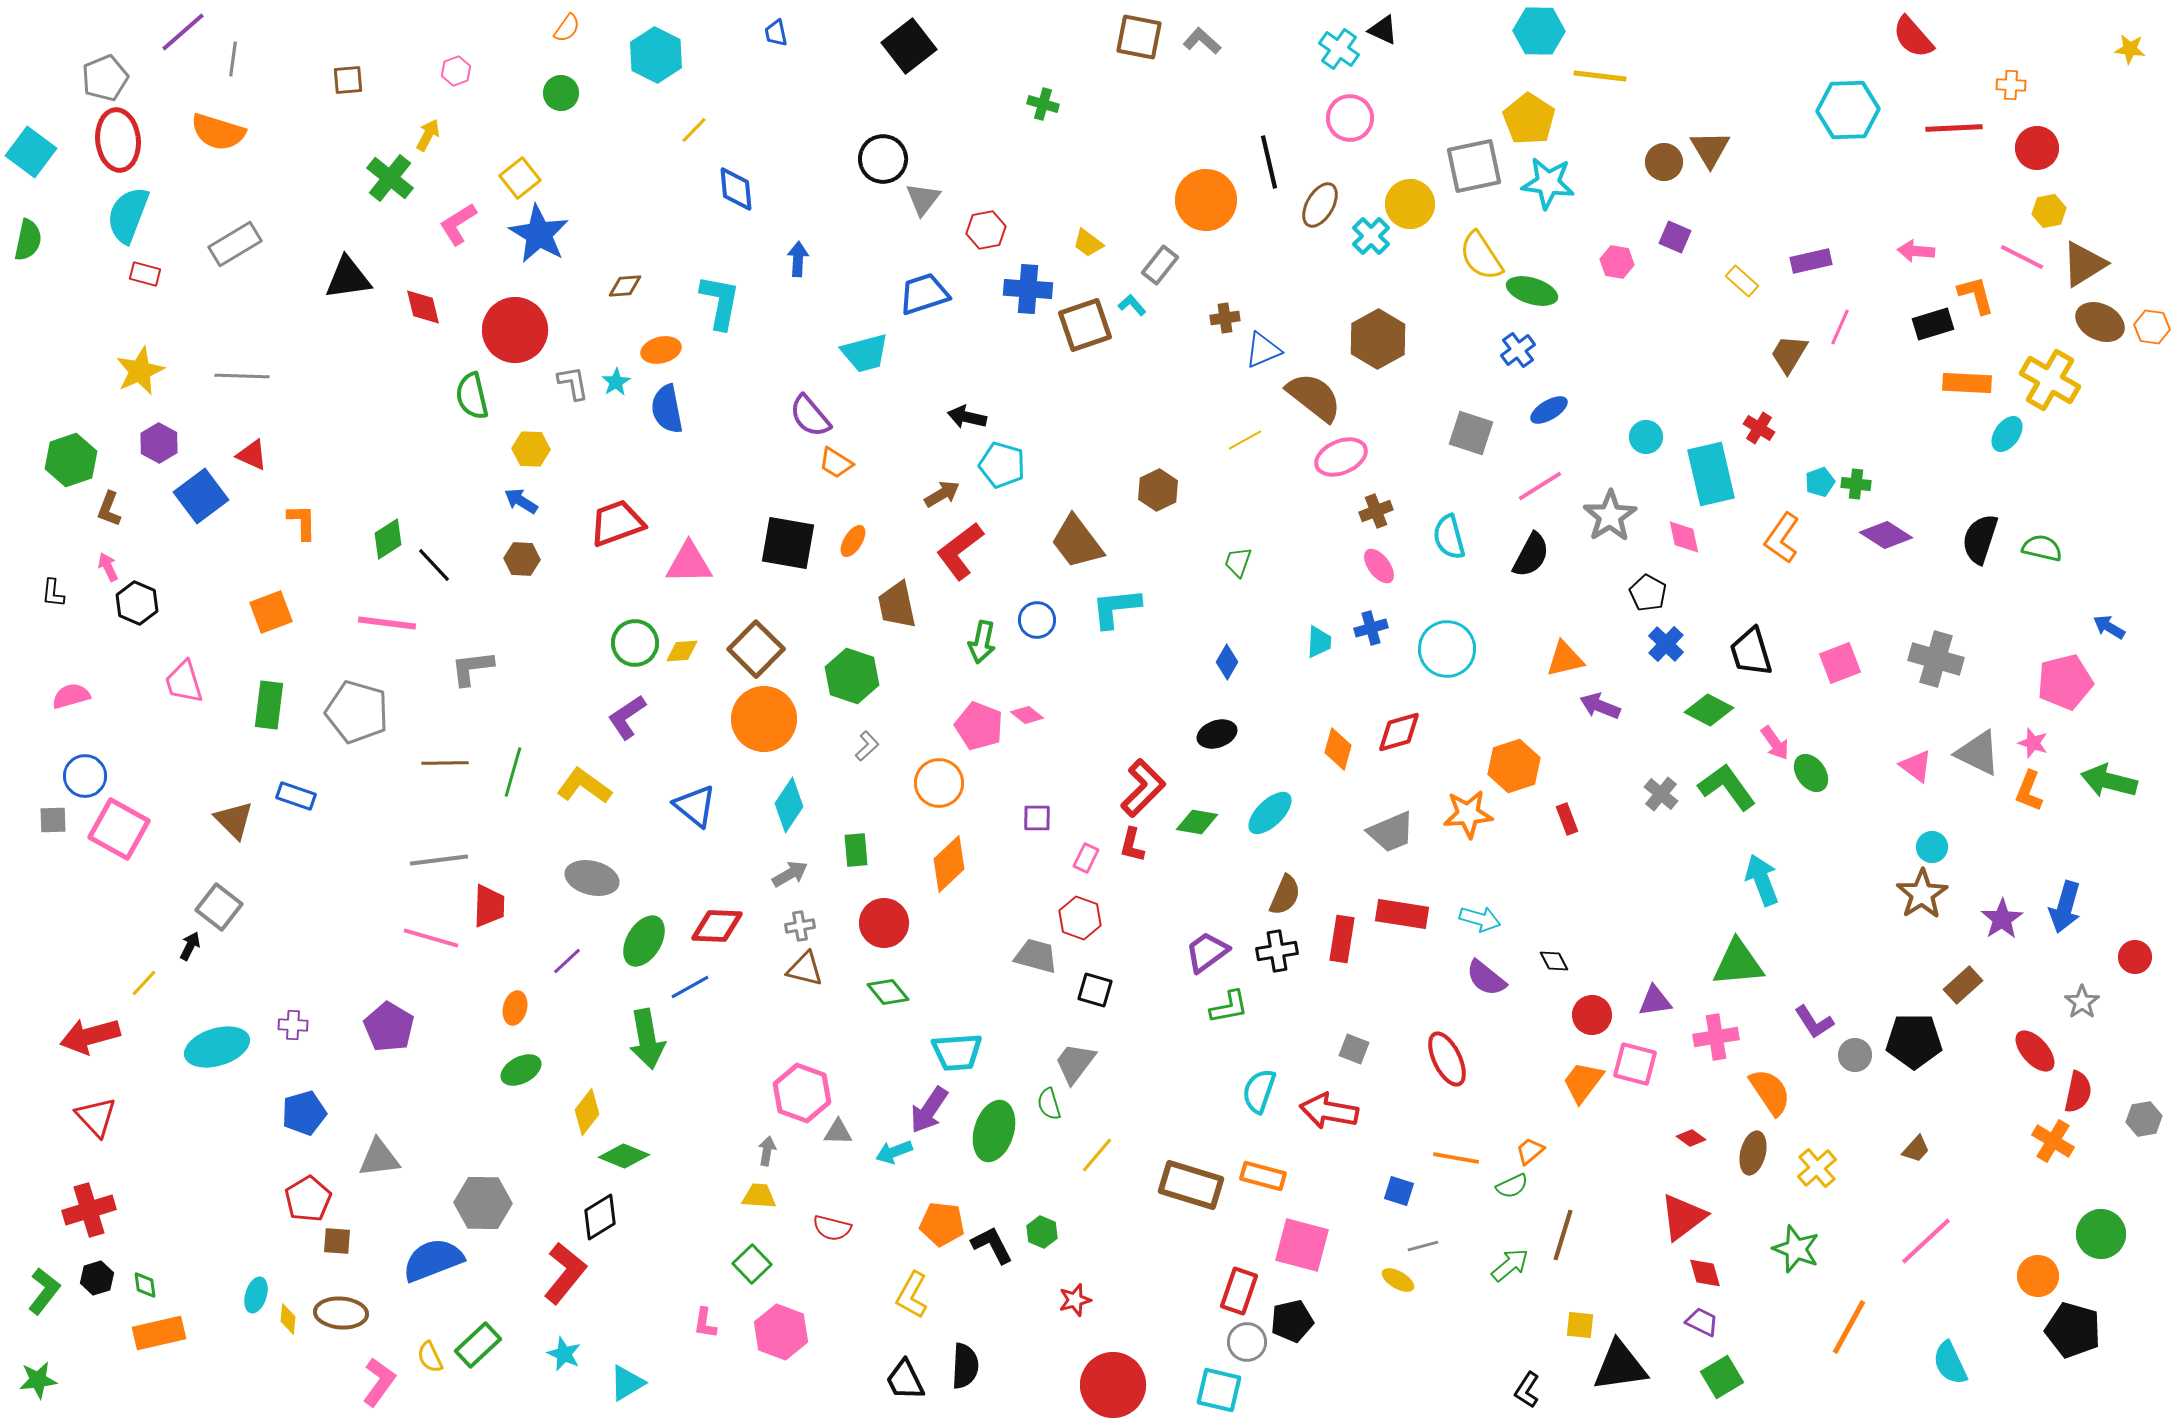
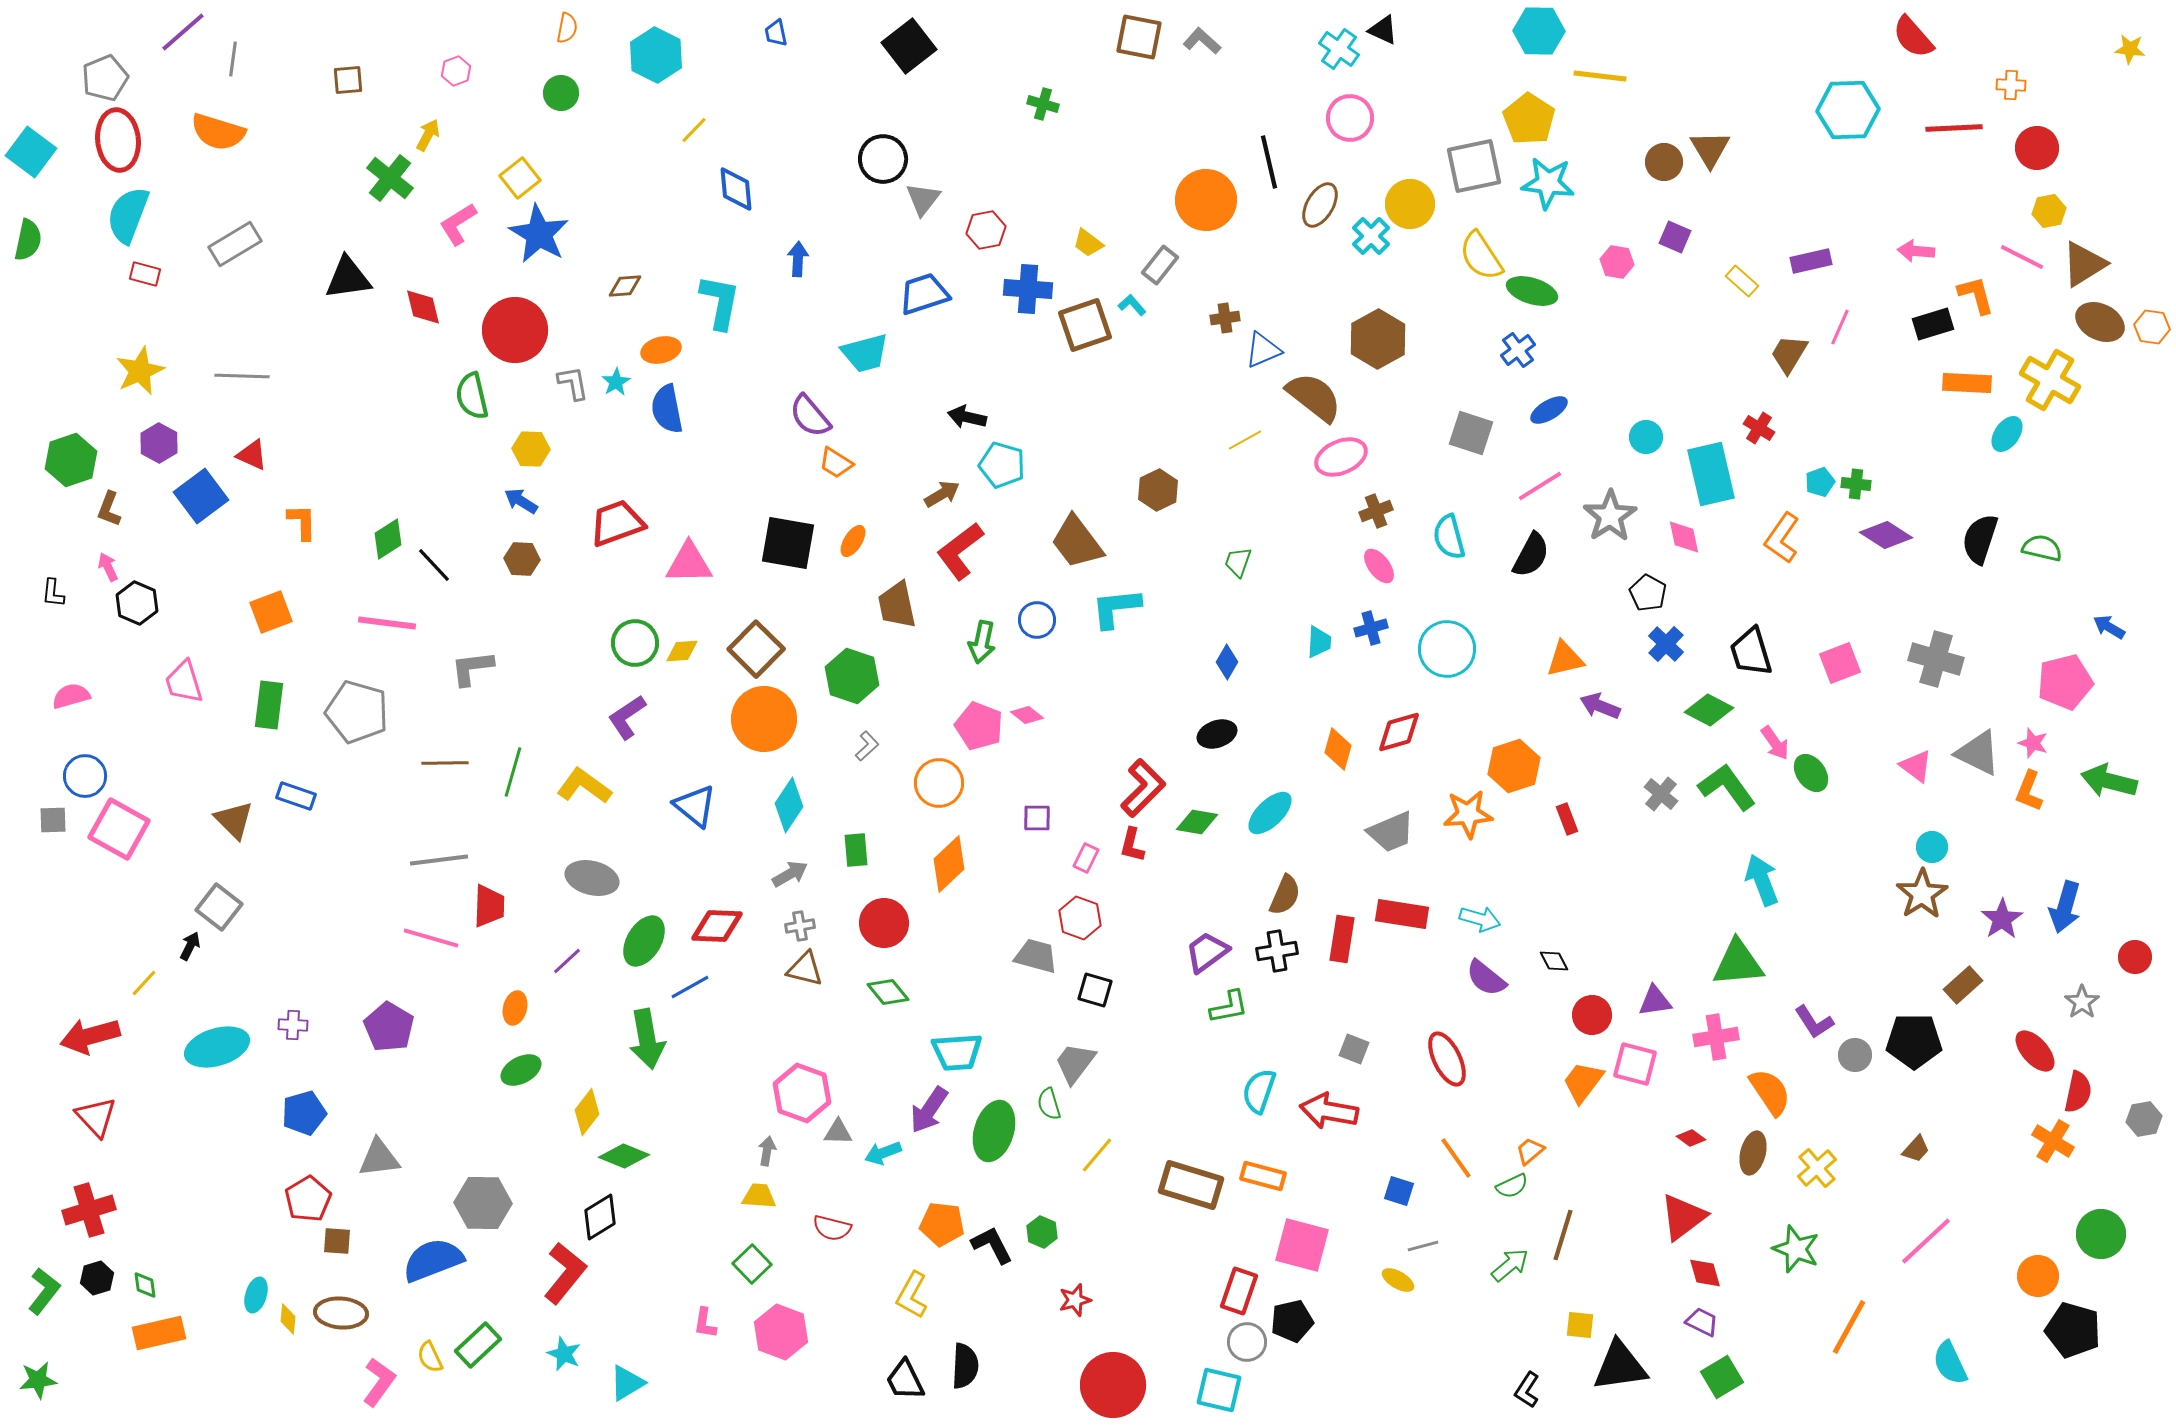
orange semicircle at (567, 28): rotated 24 degrees counterclockwise
cyan arrow at (894, 1152): moved 11 px left, 1 px down
orange line at (1456, 1158): rotated 45 degrees clockwise
